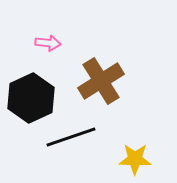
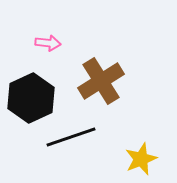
yellow star: moved 6 px right; rotated 24 degrees counterclockwise
